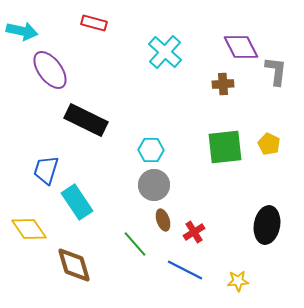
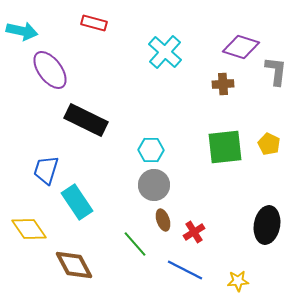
purple diamond: rotated 45 degrees counterclockwise
brown diamond: rotated 12 degrees counterclockwise
